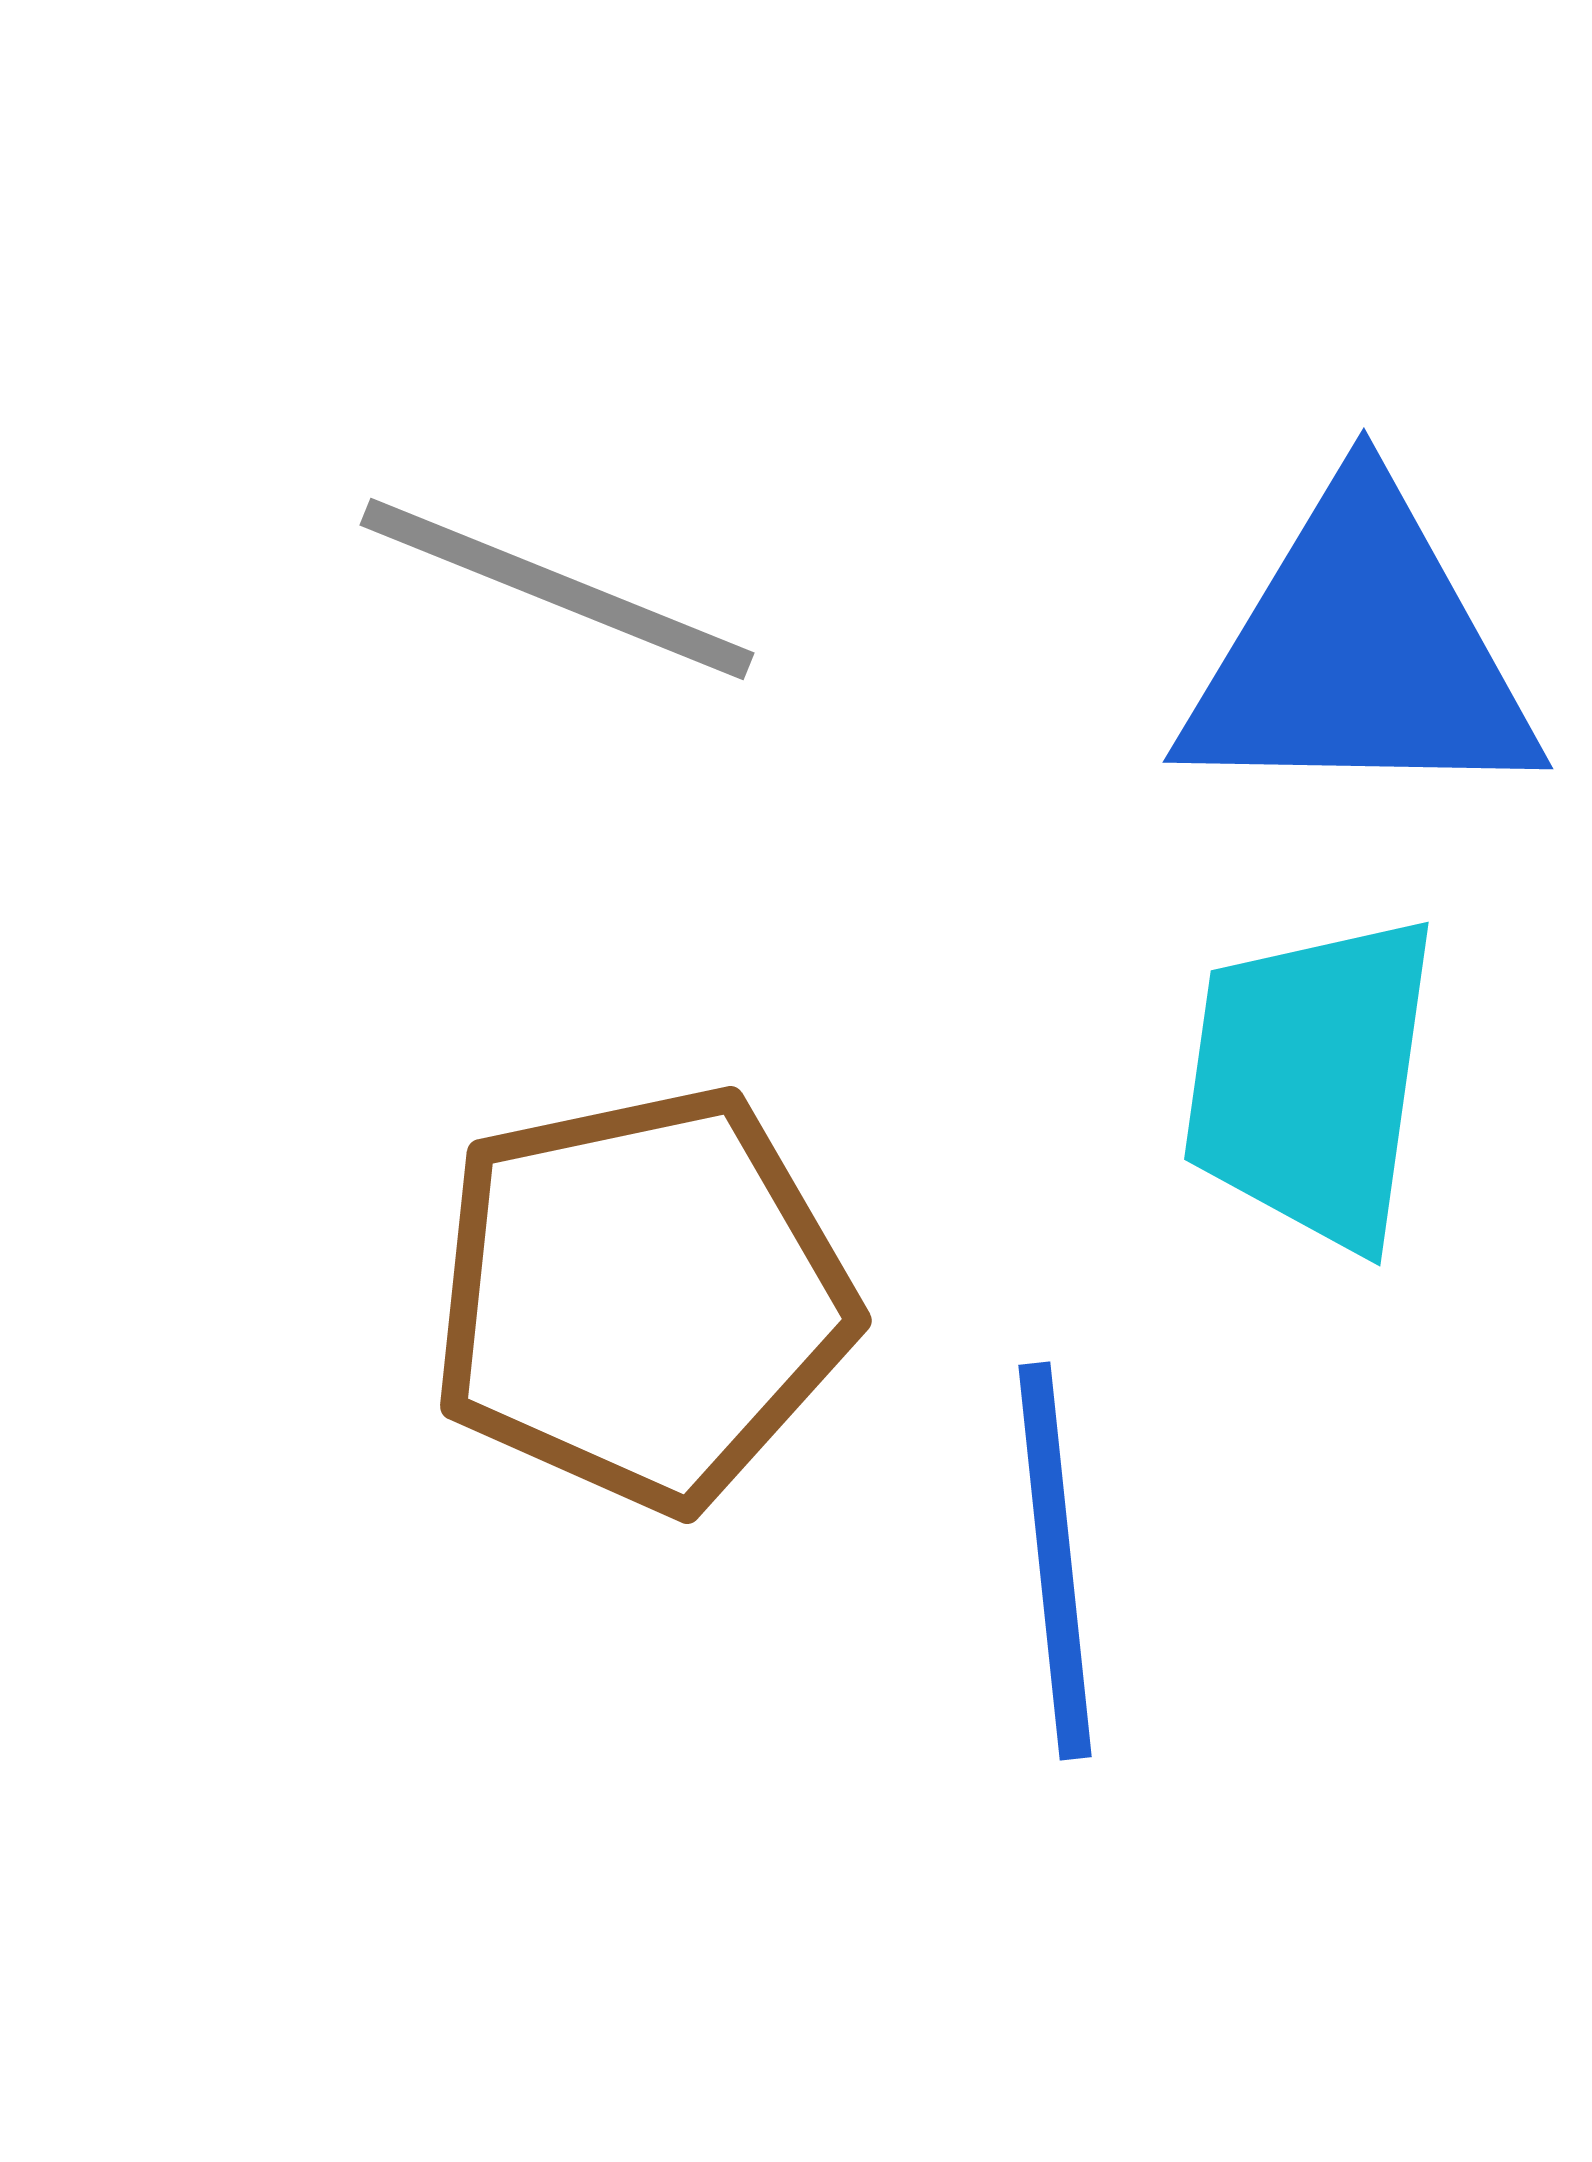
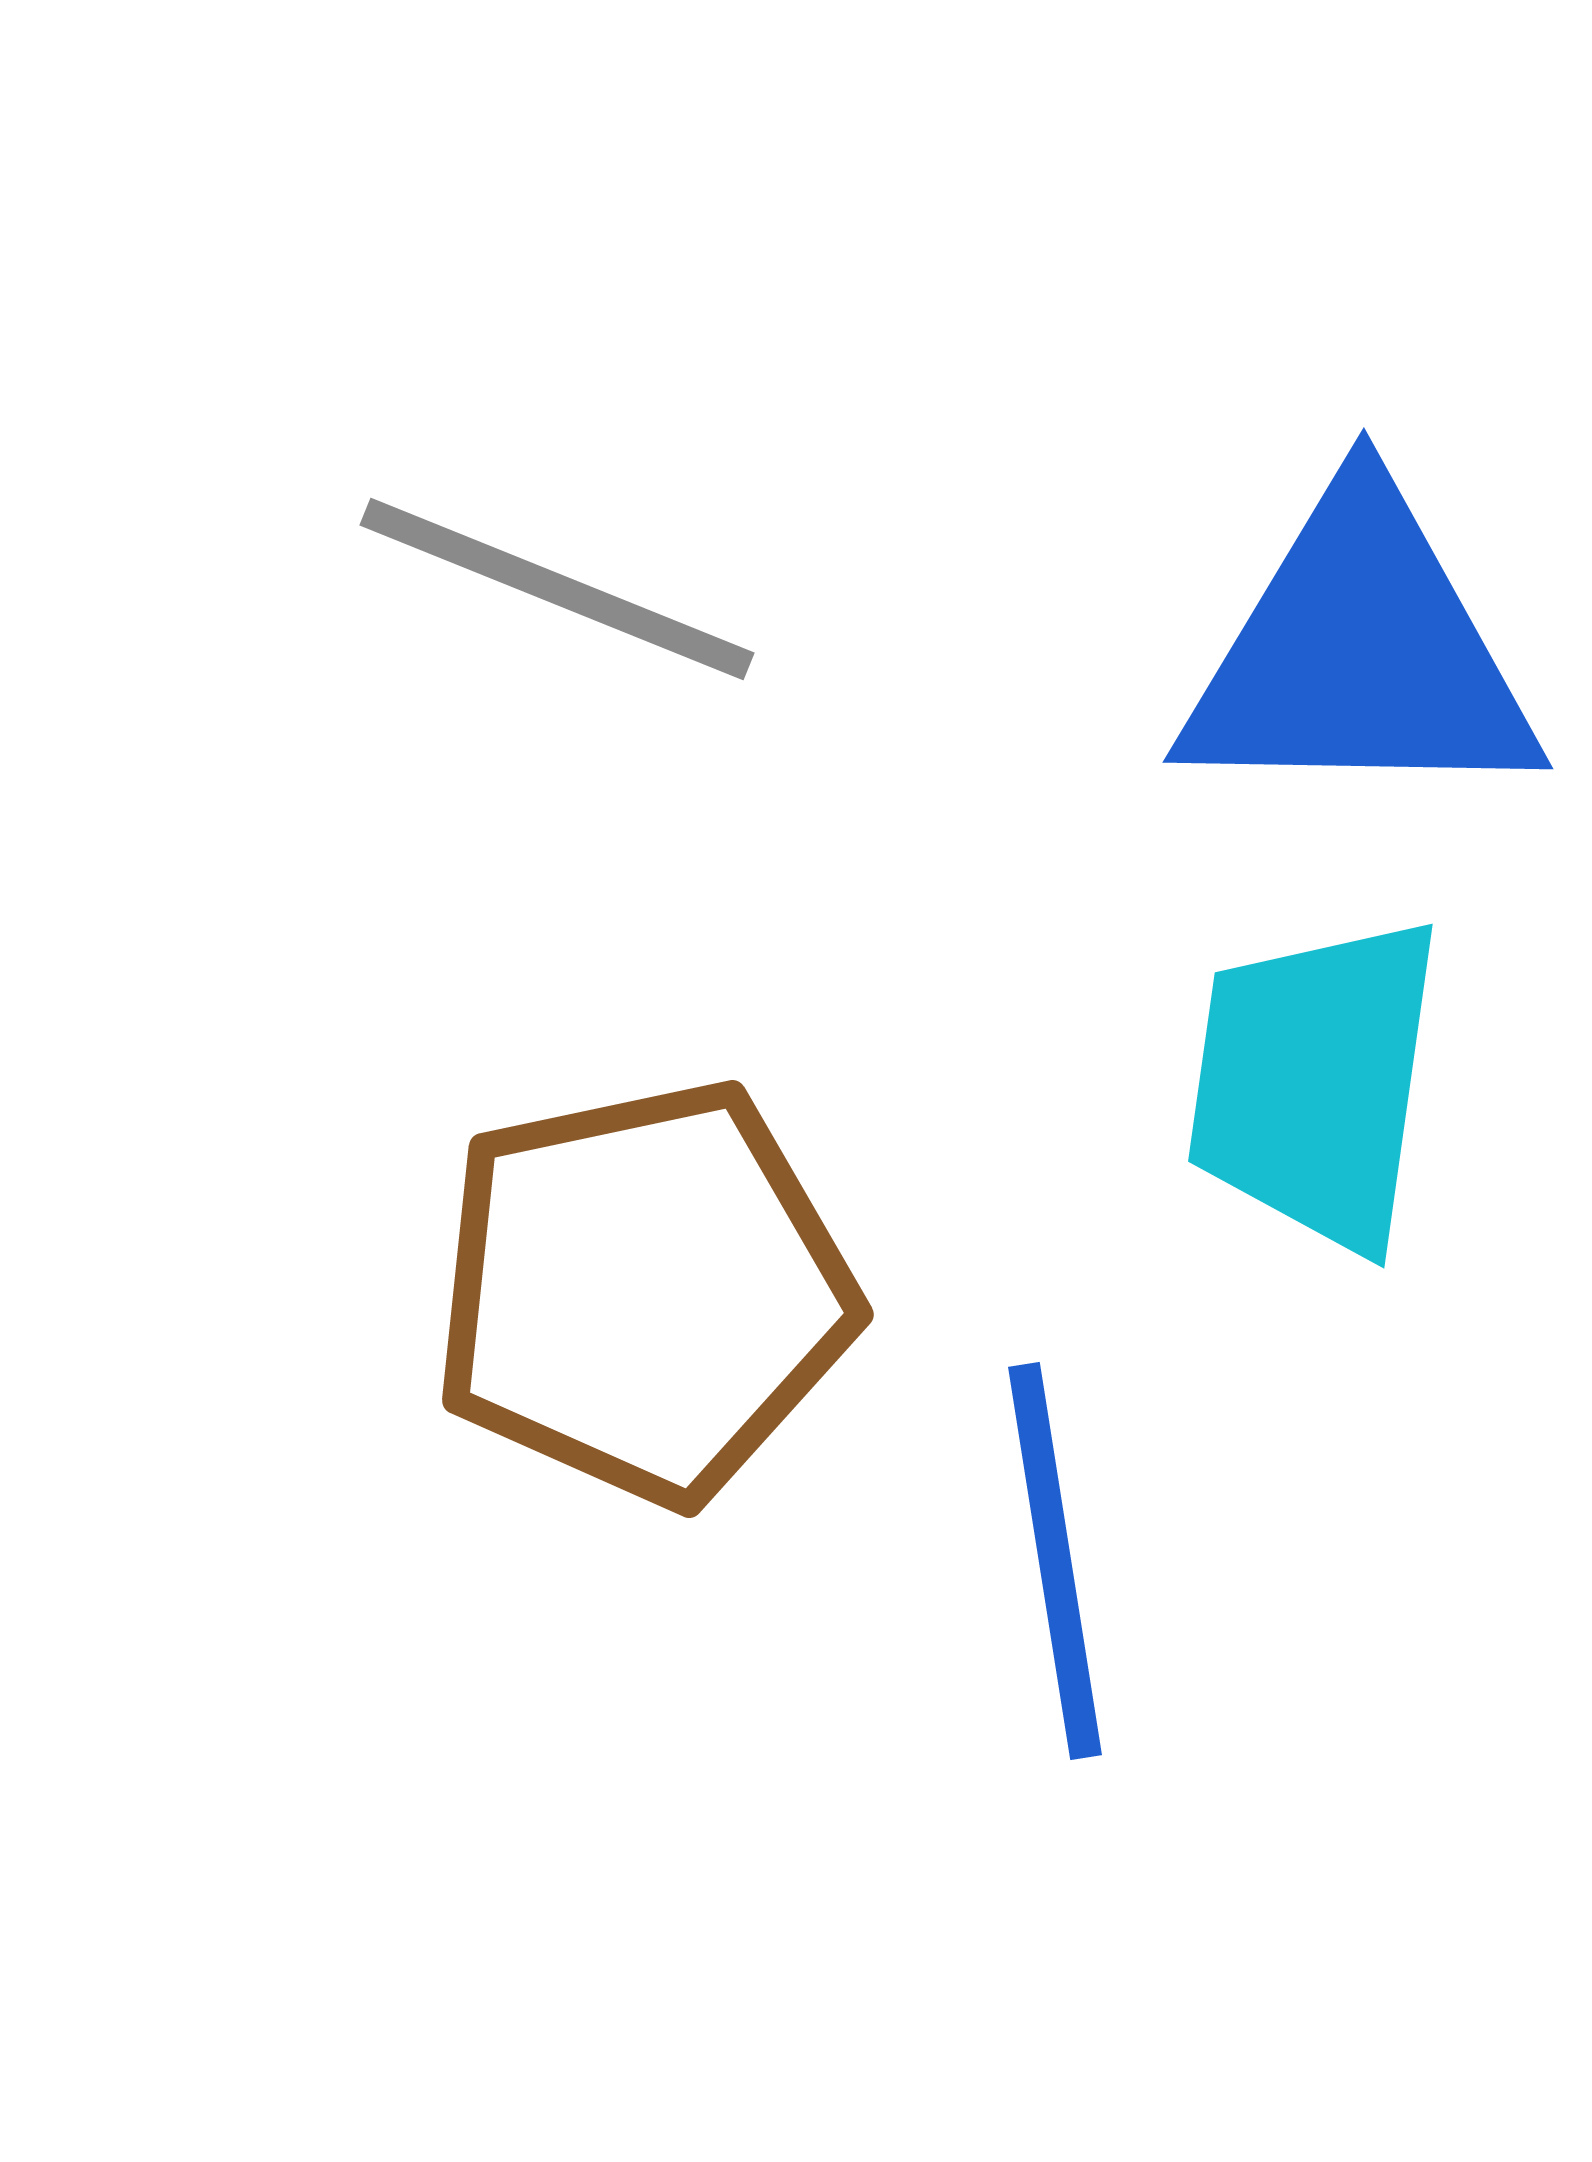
cyan trapezoid: moved 4 px right, 2 px down
brown pentagon: moved 2 px right, 6 px up
blue line: rotated 3 degrees counterclockwise
